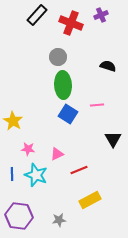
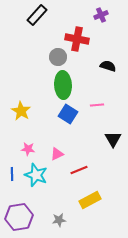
red cross: moved 6 px right, 16 px down; rotated 10 degrees counterclockwise
yellow star: moved 8 px right, 10 px up
purple hexagon: moved 1 px down; rotated 16 degrees counterclockwise
